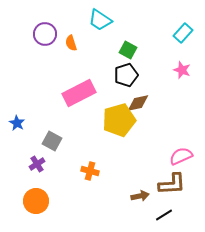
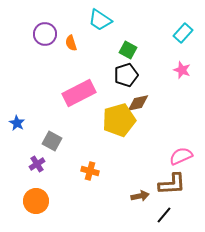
black line: rotated 18 degrees counterclockwise
